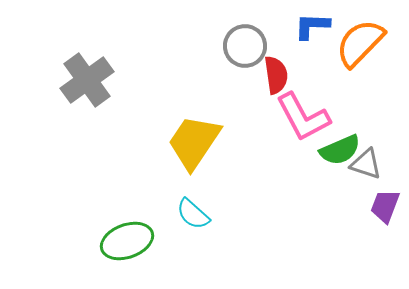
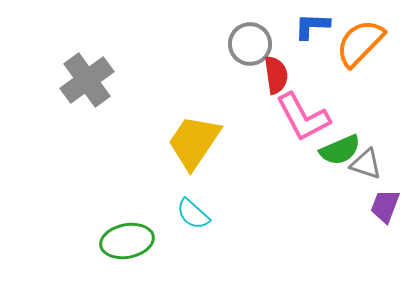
gray circle: moved 5 px right, 2 px up
green ellipse: rotated 9 degrees clockwise
